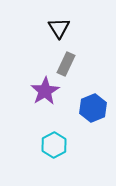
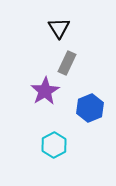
gray rectangle: moved 1 px right, 1 px up
blue hexagon: moved 3 px left
